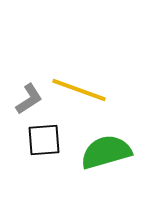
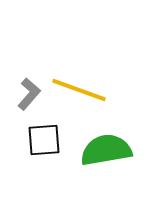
gray L-shape: moved 5 px up; rotated 16 degrees counterclockwise
green semicircle: moved 2 px up; rotated 6 degrees clockwise
